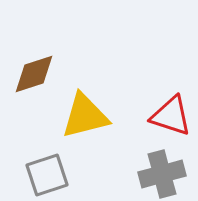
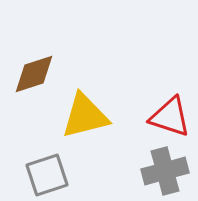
red triangle: moved 1 px left, 1 px down
gray cross: moved 3 px right, 3 px up
